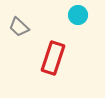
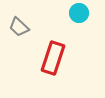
cyan circle: moved 1 px right, 2 px up
